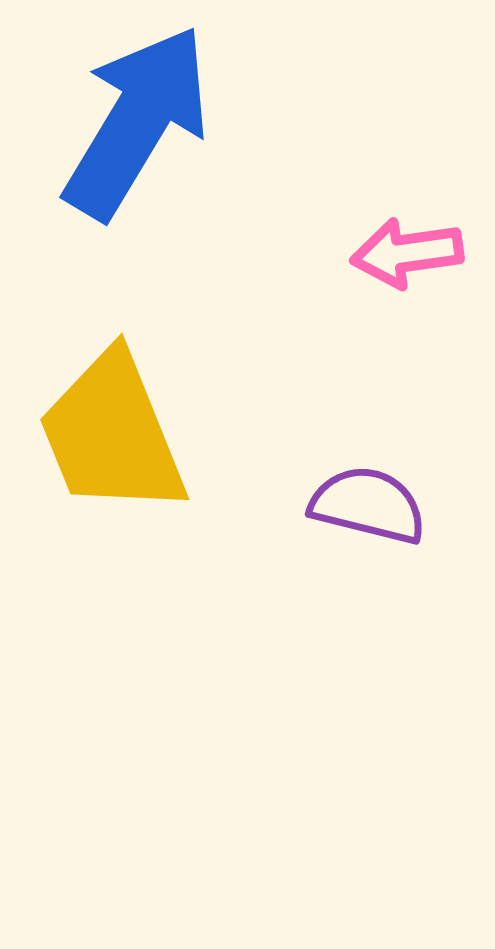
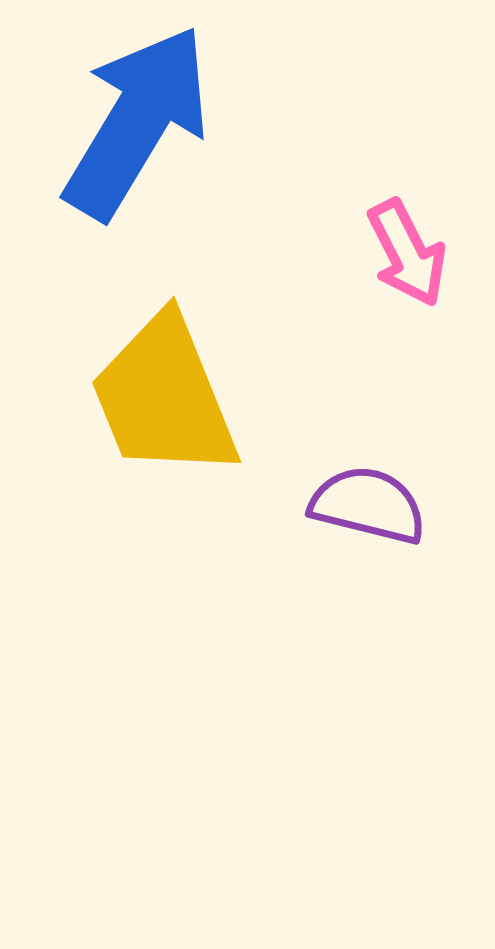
pink arrow: rotated 109 degrees counterclockwise
yellow trapezoid: moved 52 px right, 37 px up
